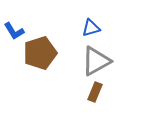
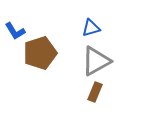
blue L-shape: moved 1 px right
